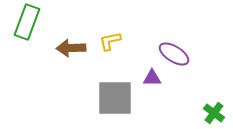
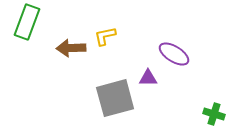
yellow L-shape: moved 5 px left, 5 px up
purple triangle: moved 4 px left
gray square: rotated 15 degrees counterclockwise
green cross: moved 1 px down; rotated 20 degrees counterclockwise
